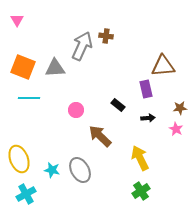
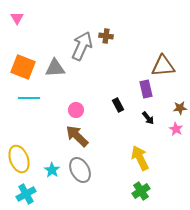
pink triangle: moved 2 px up
black rectangle: rotated 24 degrees clockwise
black arrow: rotated 56 degrees clockwise
brown arrow: moved 23 px left
cyan star: rotated 21 degrees clockwise
